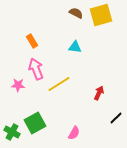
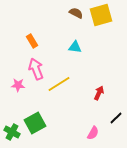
pink semicircle: moved 19 px right
